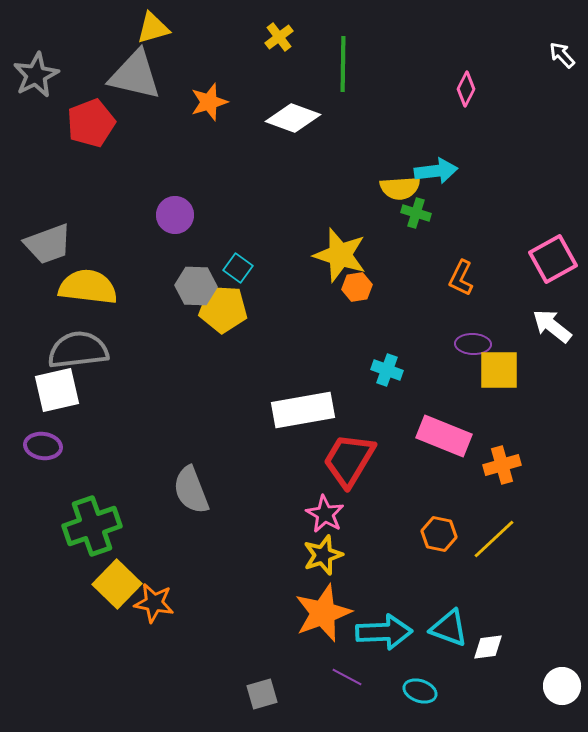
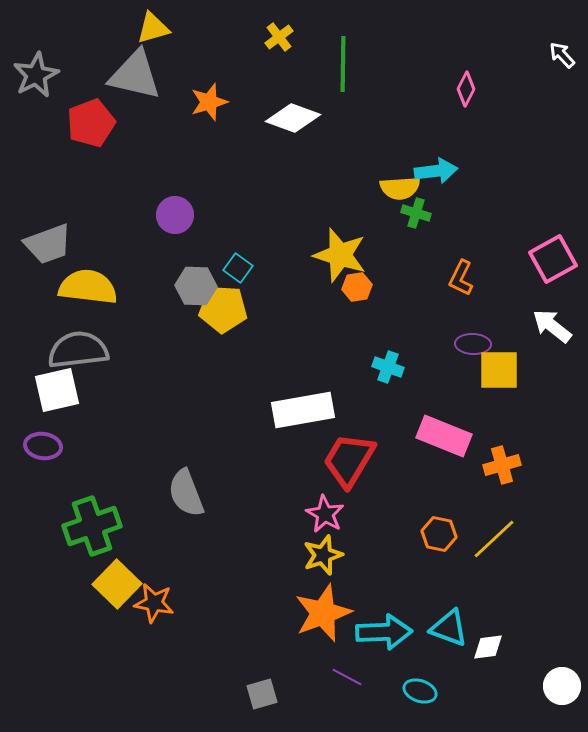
cyan cross at (387, 370): moved 1 px right, 3 px up
gray semicircle at (191, 490): moved 5 px left, 3 px down
